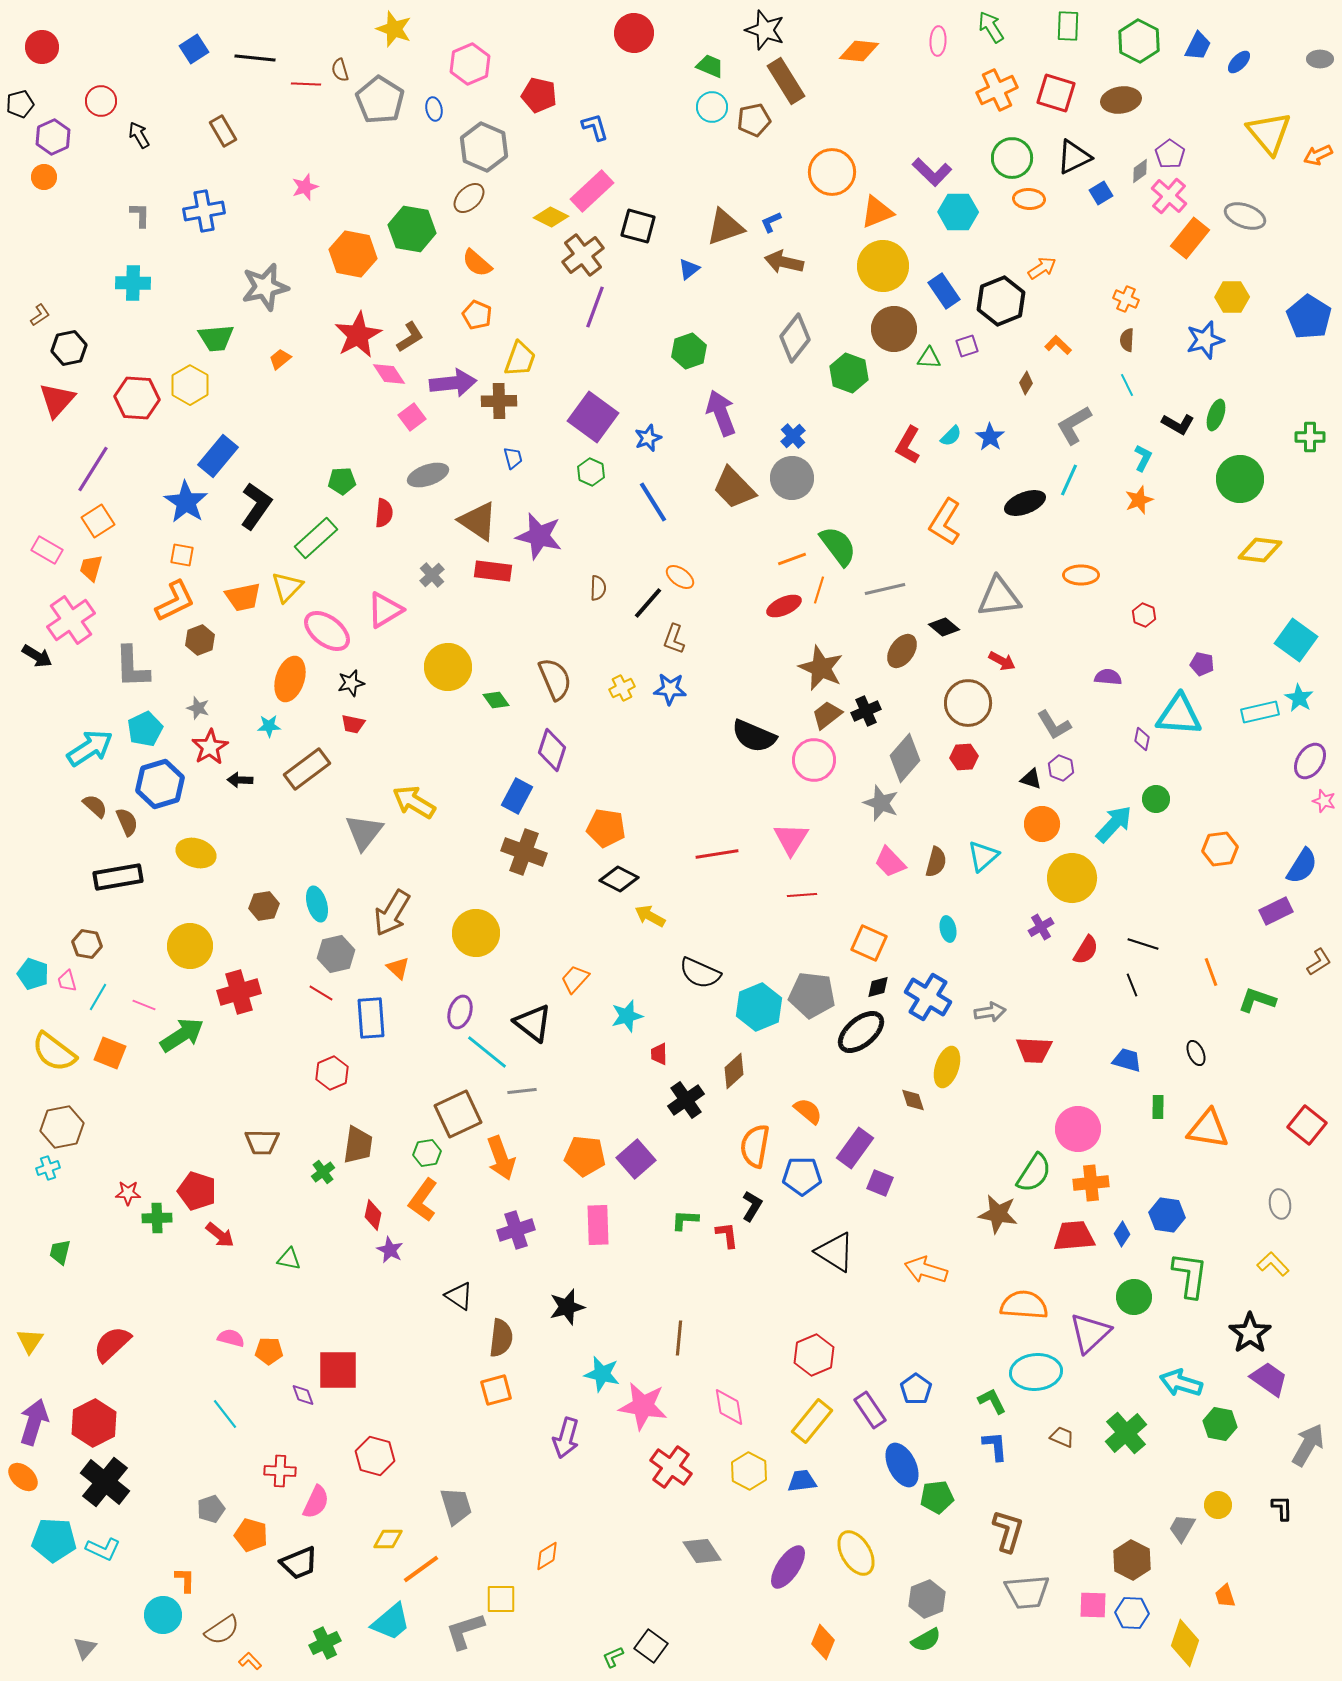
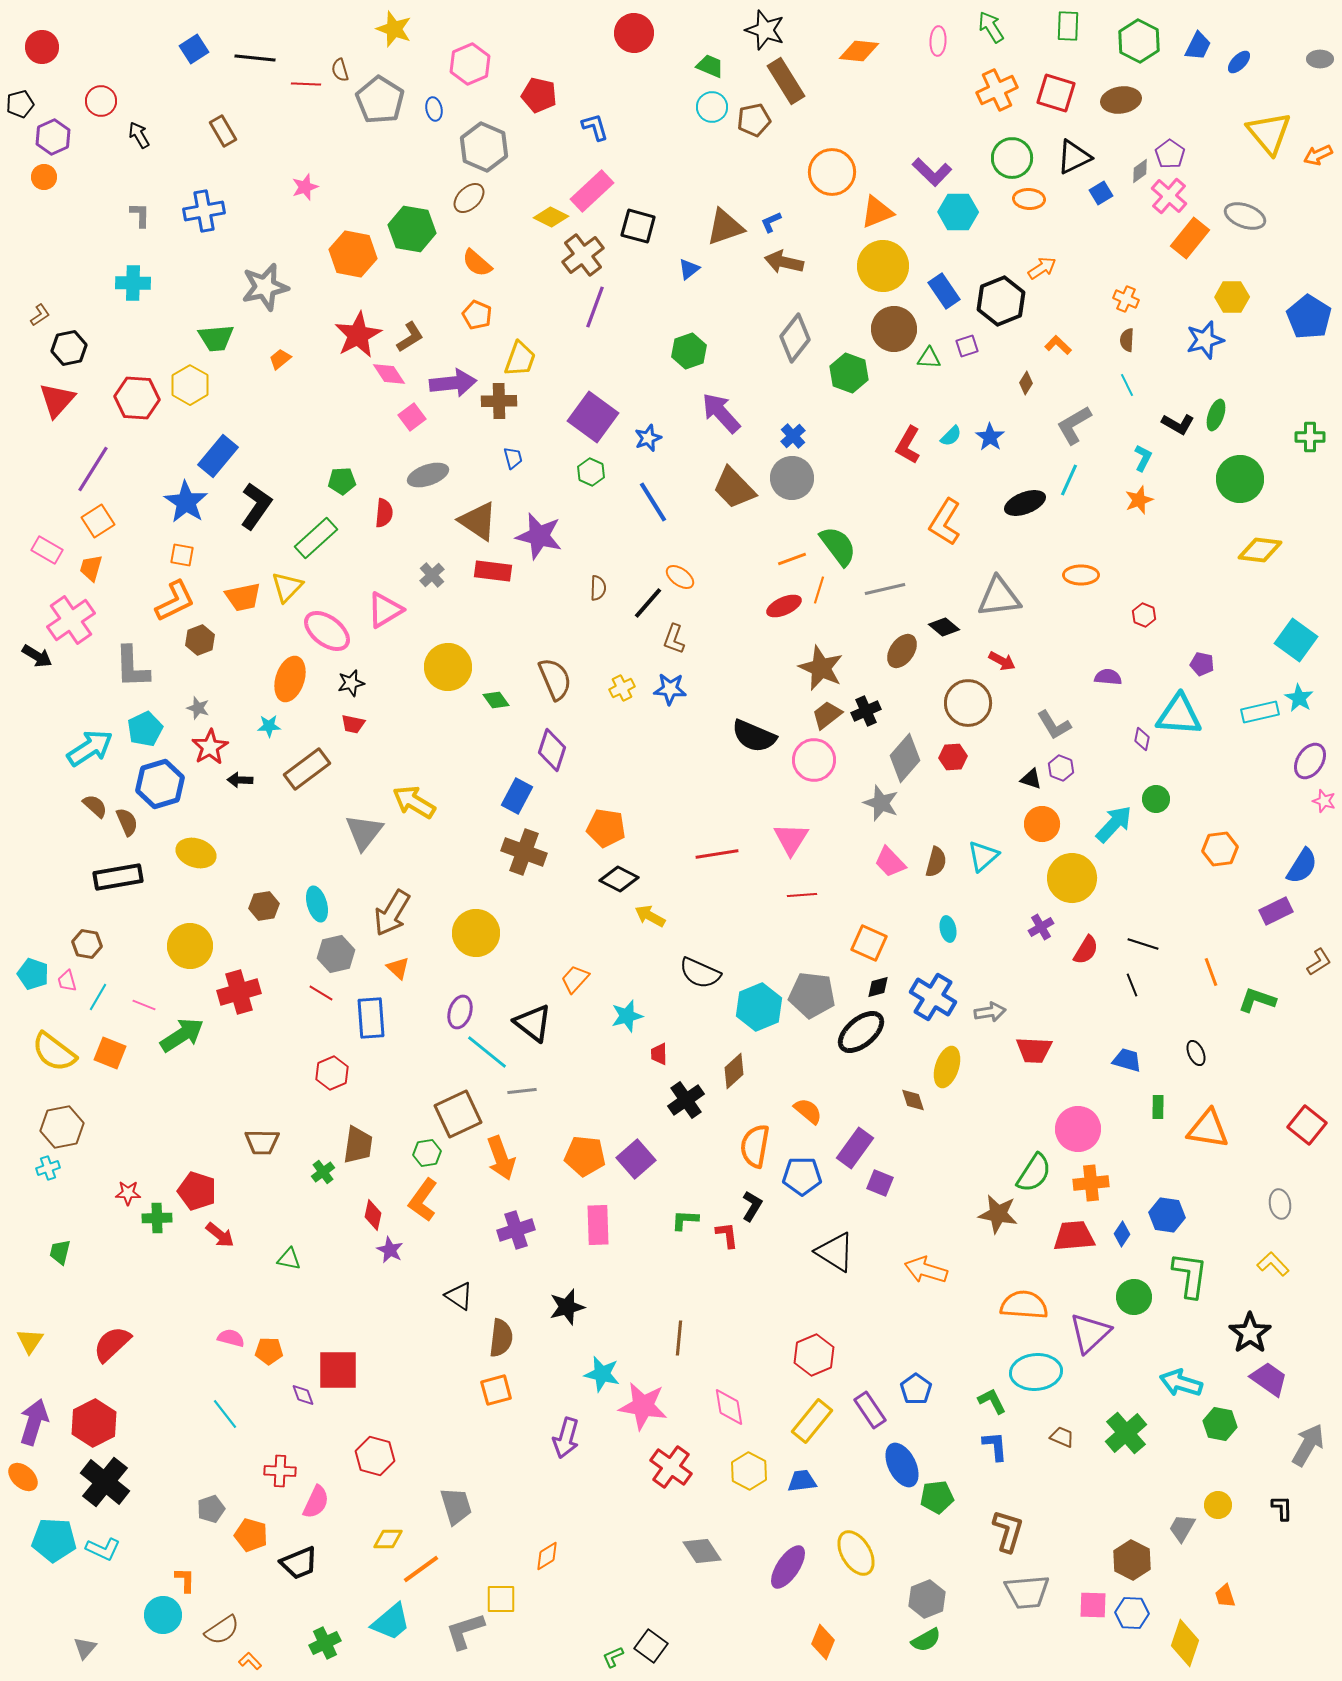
purple arrow at (721, 413): rotated 21 degrees counterclockwise
red hexagon at (964, 757): moved 11 px left
blue cross at (928, 997): moved 5 px right
